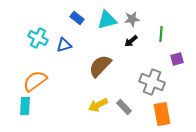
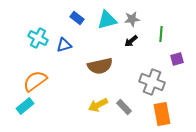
brown semicircle: rotated 145 degrees counterclockwise
cyan rectangle: rotated 48 degrees clockwise
